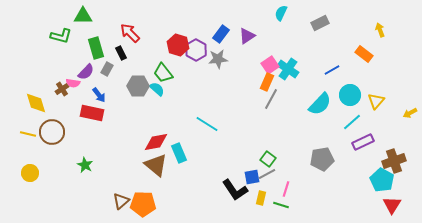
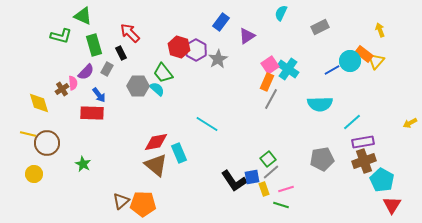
green triangle at (83, 16): rotated 24 degrees clockwise
gray rectangle at (320, 23): moved 4 px down
blue rectangle at (221, 34): moved 12 px up
red hexagon at (178, 45): moved 1 px right, 2 px down
green rectangle at (96, 48): moved 2 px left, 3 px up
gray star at (218, 59): rotated 24 degrees counterclockwise
pink semicircle at (73, 83): rotated 104 degrees counterclockwise
cyan circle at (350, 95): moved 34 px up
yellow triangle at (376, 101): moved 40 px up
yellow diamond at (36, 103): moved 3 px right
cyan semicircle at (320, 104): rotated 45 degrees clockwise
red rectangle at (92, 113): rotated 10 degrees counterclockwise
yellow arrow at (410, 113): moved 10 px down
brown circle at (52, 132): moved 5 px left, 11 px down
purple rectangle at (363, 142): rotated 15 degrees clockwise
green square at (268, 159): rotated 14 degrees clockwise
brown cross at (394, 161): moved 30 px left
green star at (85, 165): moved 2 px left, 1 px up
yellow circle at (30, 173): moved 4 px right, 1 px down
gray line at (267, 174): moved 4 px right, 2 px up; rotated 12 degrees counterclockwise
pink line at (286, 189): rotated 56 degrees clockwise
black L-shape at (235, 190): moved 1 px left, 9 px up
yellow rectangle at (261, 198): moved 3 px right, 9 px up; rotated 32 degrees counterclockwise
